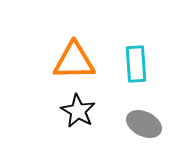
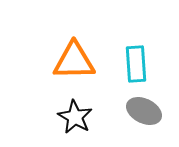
black star: moved 3 px left, 6 px down
gray ellipse: moved 13 px up
